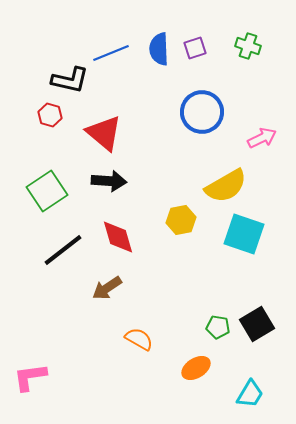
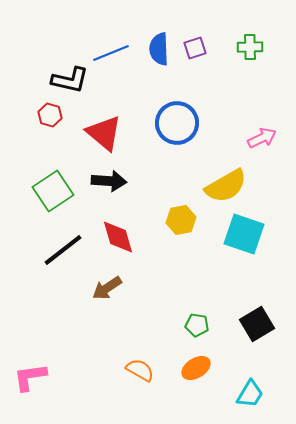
green cross: moved 2 px right, 1 px down; rotated 20 degrees counterclockwise
blue circle: moved 25 px left, 11 px down
green square: moved 6 px right
green pentagon: moved 21 px left, 2 px up
orange semicircle: moved 1 px right, 31 px down
